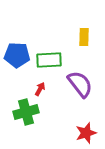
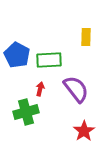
yellow rectangle: moved 2 px right
blue pentagon: rotated 25 degrees clockwise
purple semicircle: moved 4 px left, 5 px down
red arrow: rotated 16 degrees counterclockwise
red star: moved 2 px left, 2 px up; rotated 15 degrees counterclockwise
